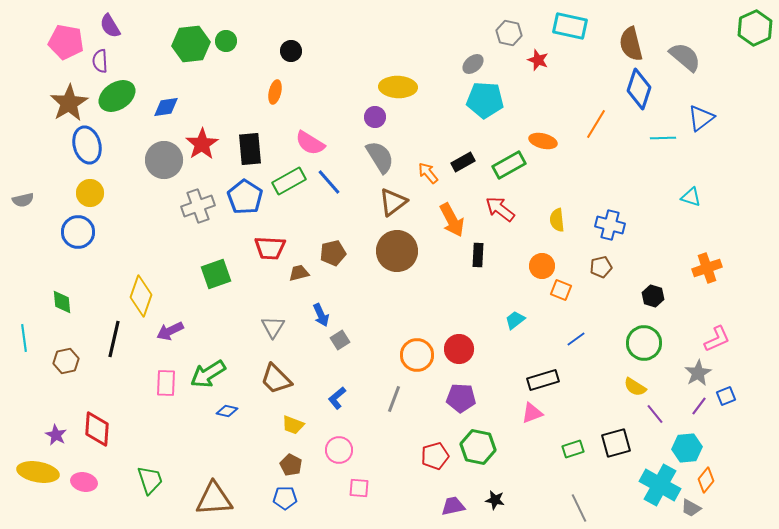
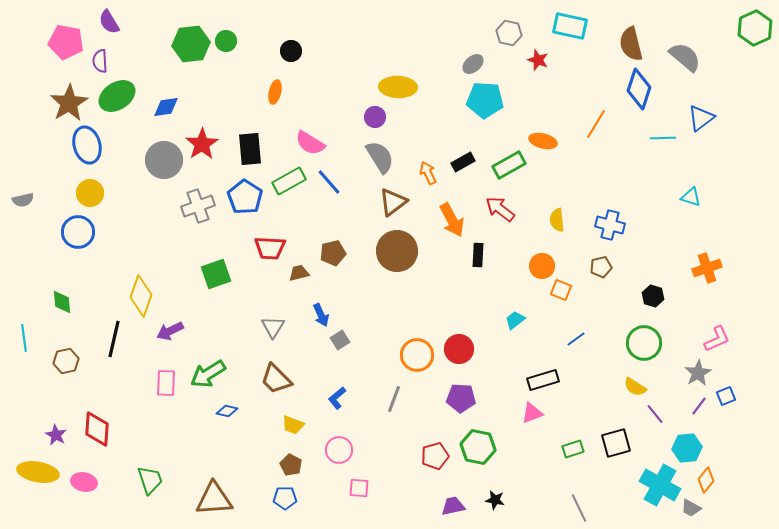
purple semicircle at (110, 26): moved 1 px left, 4 px up
orange arrow at (428, 173): rotated 15 degrees clockwise
